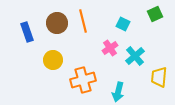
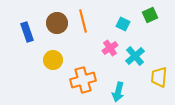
green square: moved 5 px left, 1 px down
